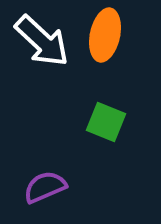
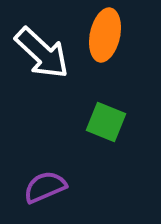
white arrow: moved 12 px down
